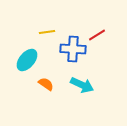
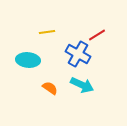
blue cross: moved 5 px right, 5 px down; rotated 25 degrees clockwise
cyan ellipse: moved 1 px right; rotated 55 degrees clockwise
orange semicircle: moved 4 px right, 4 px down
